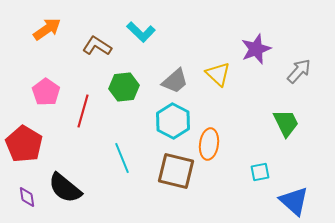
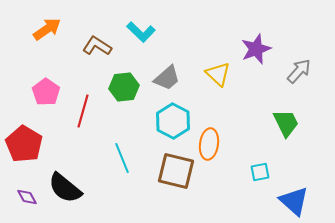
gray trapezoid: moved 8 px left, 3 px up
purple diamond: rotated 20 degrees counterclockwise
